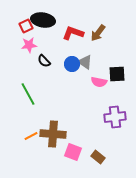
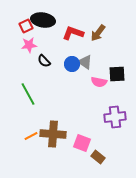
pink square: moved 9 px right, 9 px up
